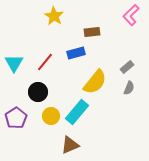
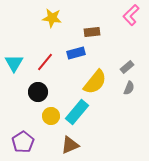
yellow star: moved 2 px left, 2 px down; rotated 24 degrees counterclockwise
purple pentagon: moved 7 px right, 24 px down
